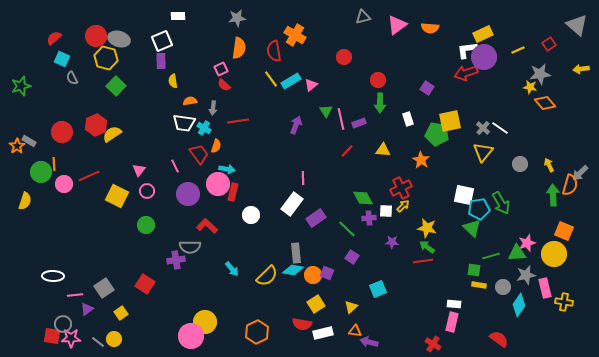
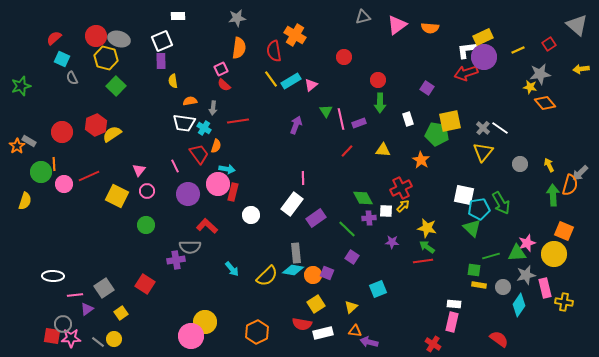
yellow rectangle at (483, 34): moved 3 px down
